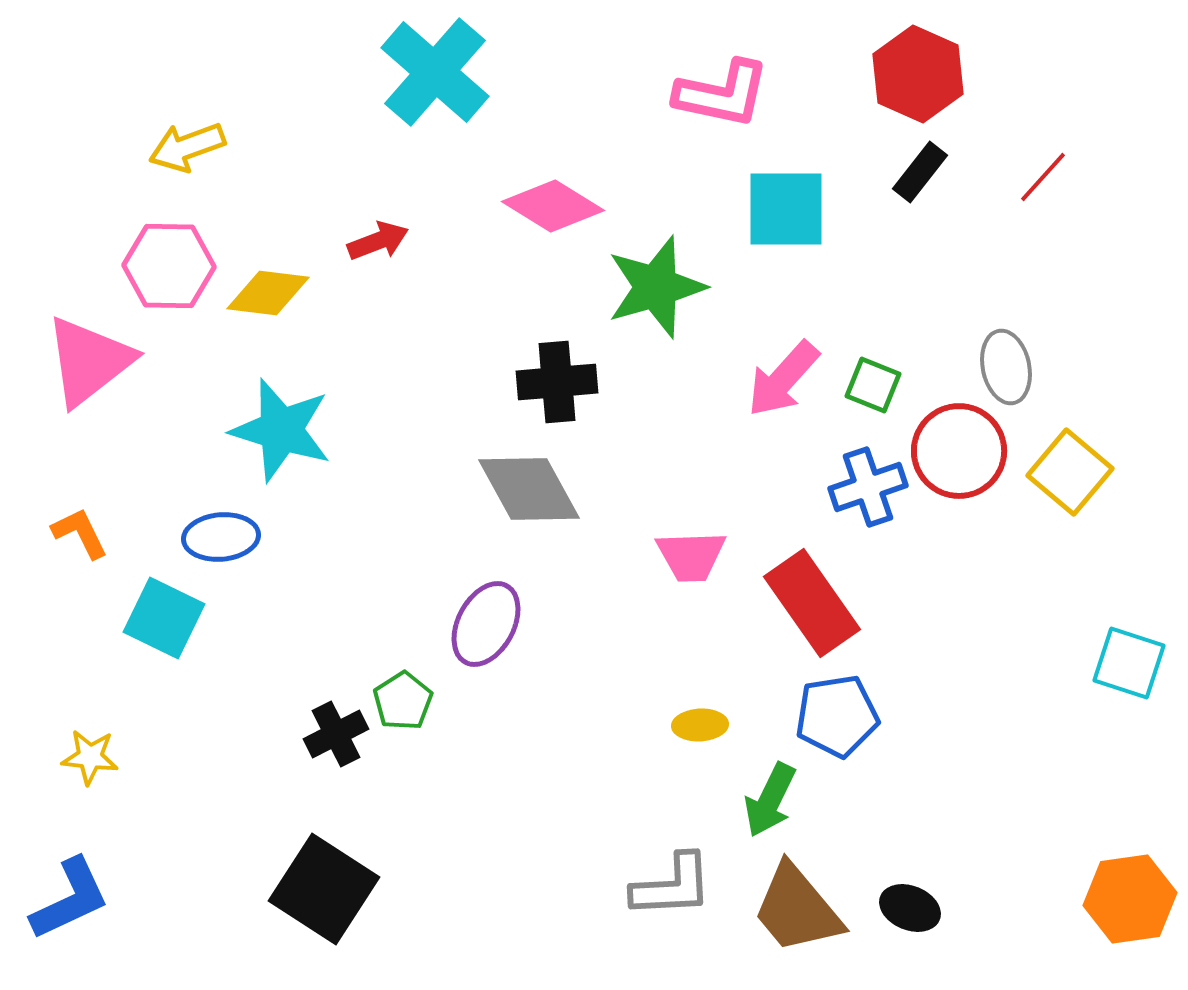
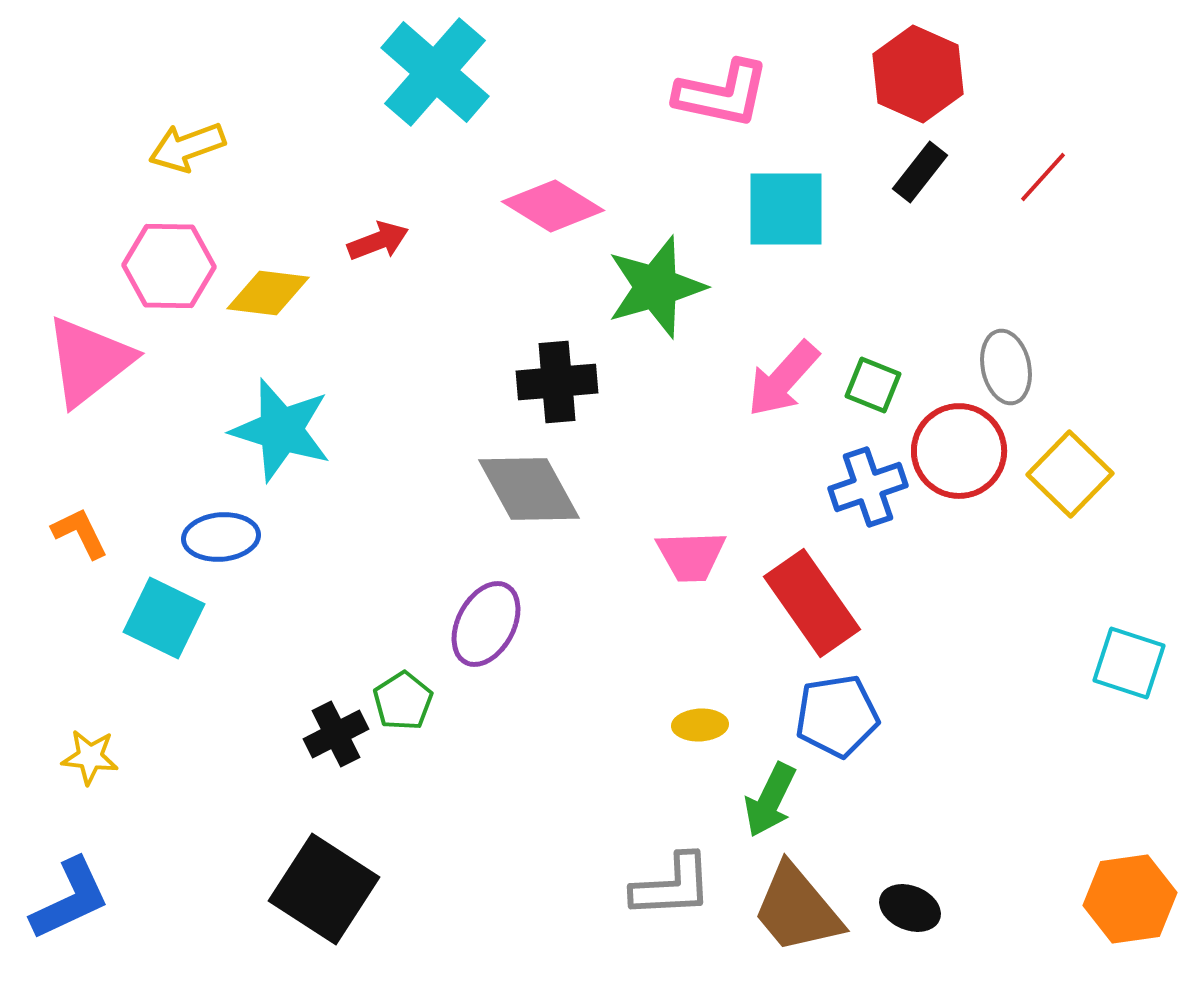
yellow square at (1070, 472): moved 2 px down; rotated 4 degrees clockwise
